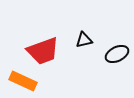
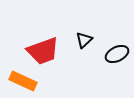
black triangle: rotated 30 degrees counterclockwise
